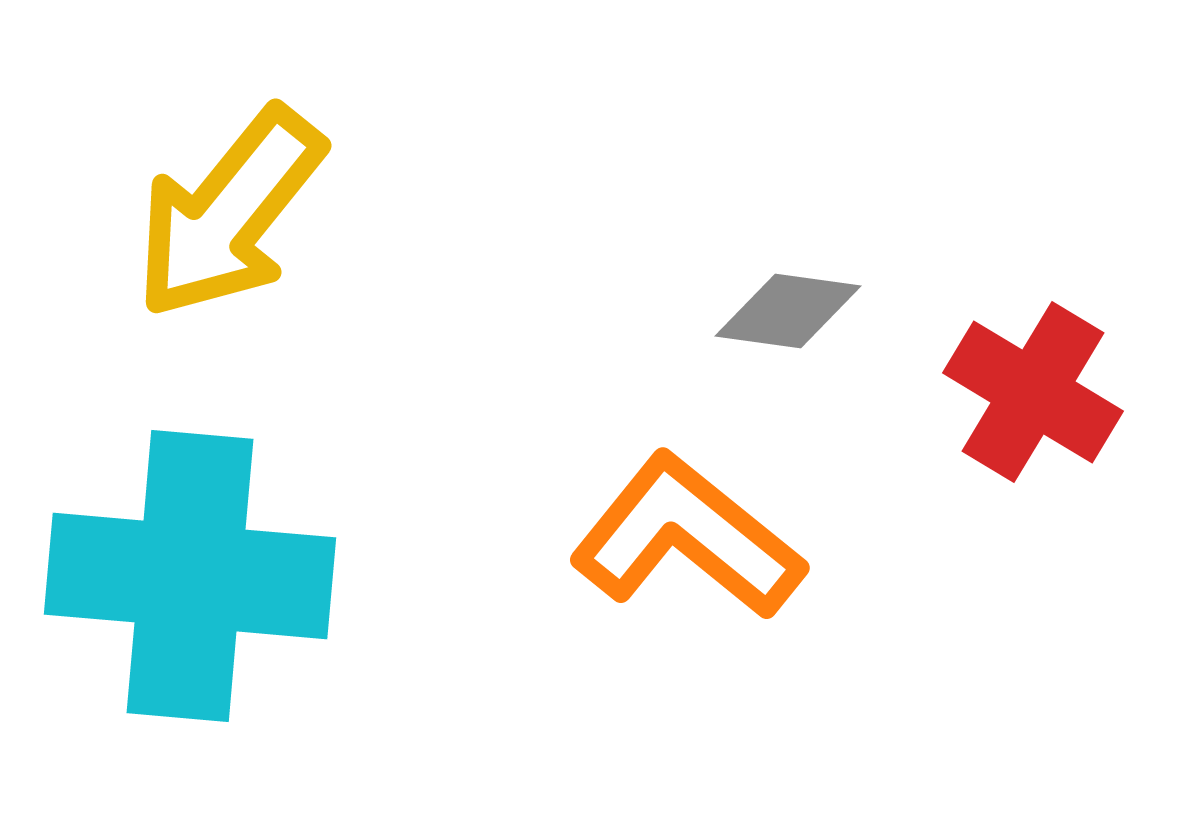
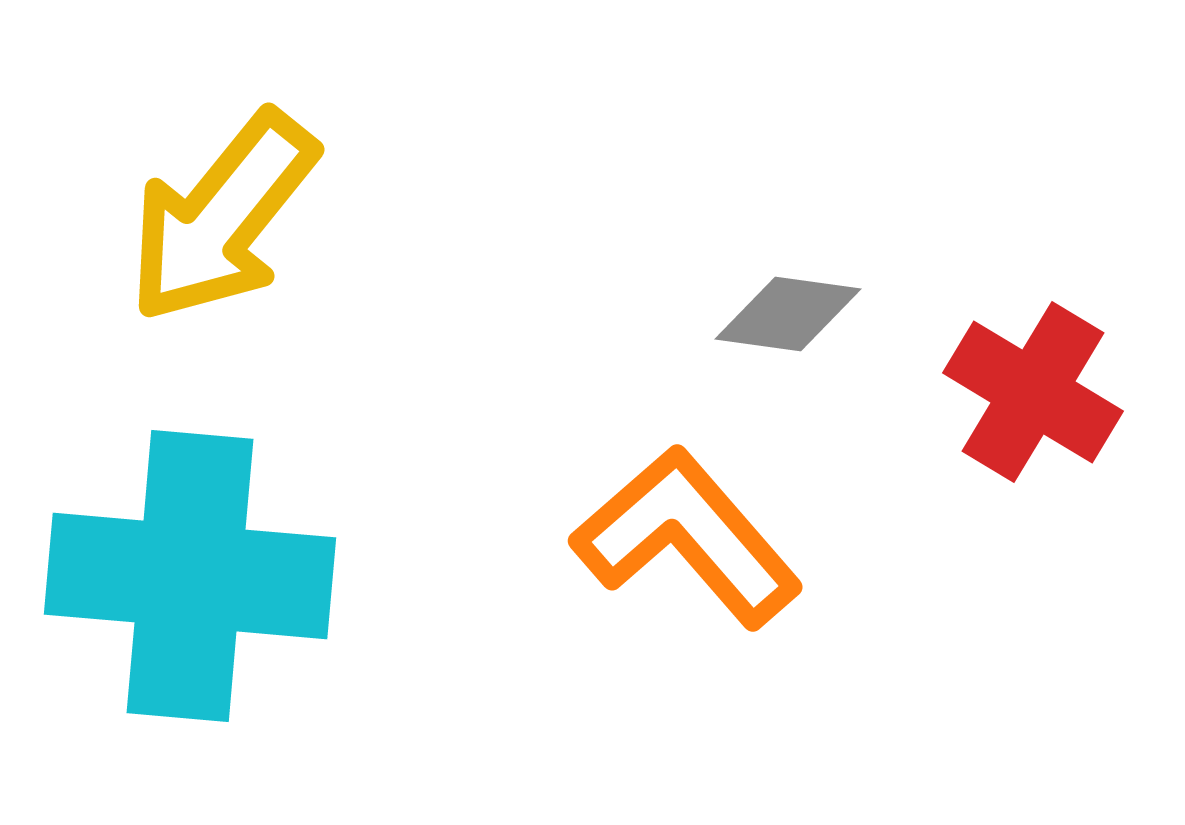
yellow arrow: moved 7 px left, 4 px down
gray diamond: moved 3 px down
orange L-shape: rotated 10 degrees clockwise
